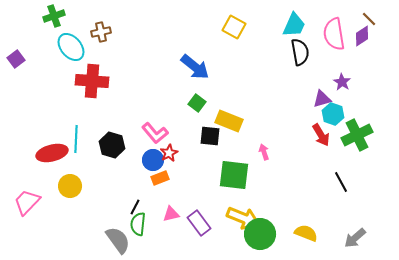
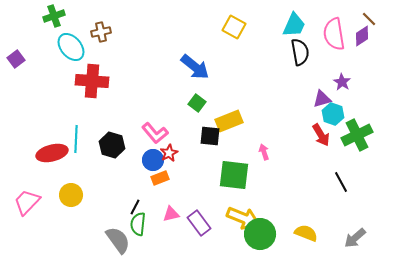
yellow rectangle at (229, 121): rotated 44 degrees counterclockwise
yellow circle at (70, 186): moved 1 px right, 9 px down
